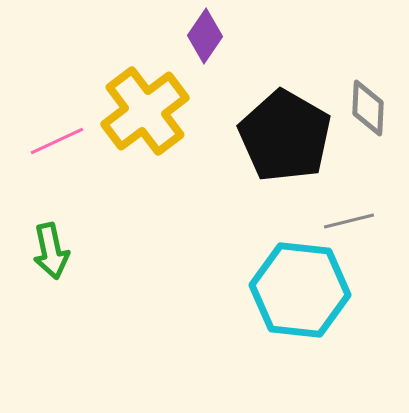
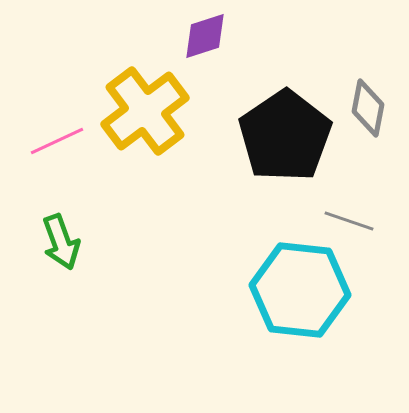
purple diamond: rotated 38 degrees clockwise
gray diamond: rotated 8 degrees clockwise
black pentagon: rotated 8 degrees clockwise
gray line: rotated 33 degrees clockwise
green arrow: moved 10 px right, 9 px up; rotated 8 degrees counterclockwise
